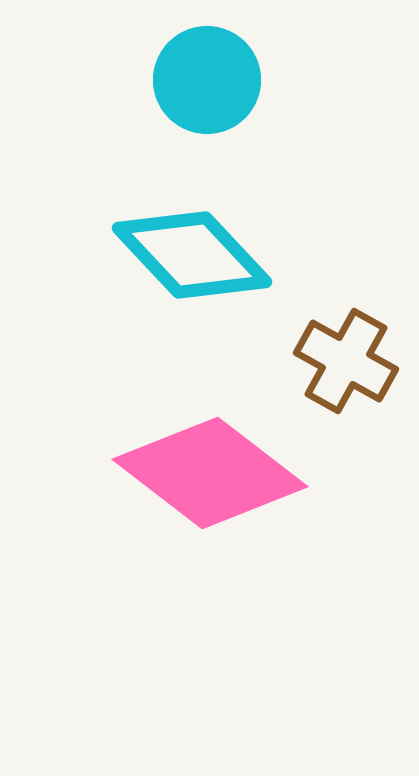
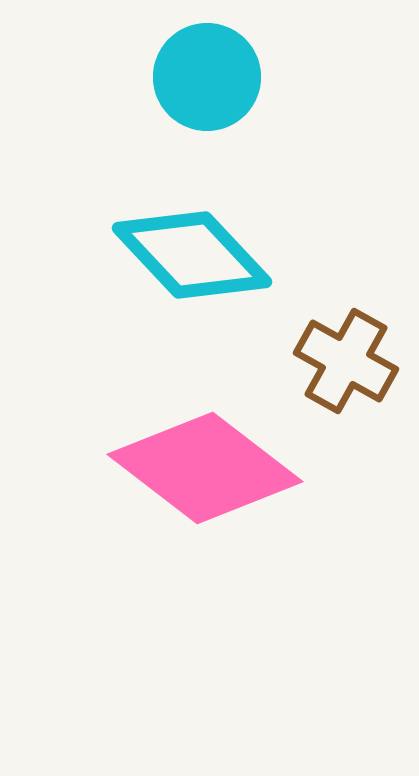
cyan circle: moved 3 px up
pink diamond: moved 5 px left, 5 px up
